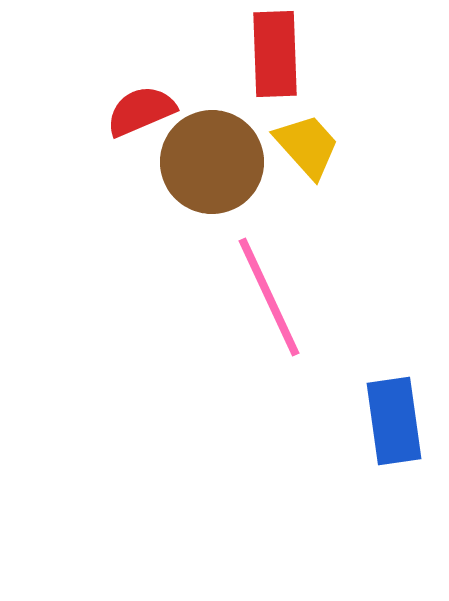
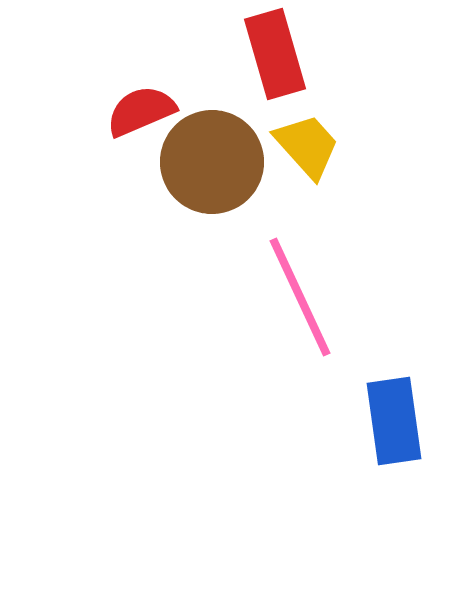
red rectangle: rotated 14 degrees counterclockwise
pink line: moved 31 px right
